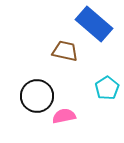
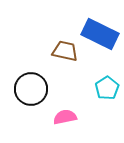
blue rectangle: moved 6 px right, 10 px down; rotated 15 degrees counterclockwise
black circle: moved 6 px left, 7 px up
pink semicircle: moved 1 px right, 1 px down
